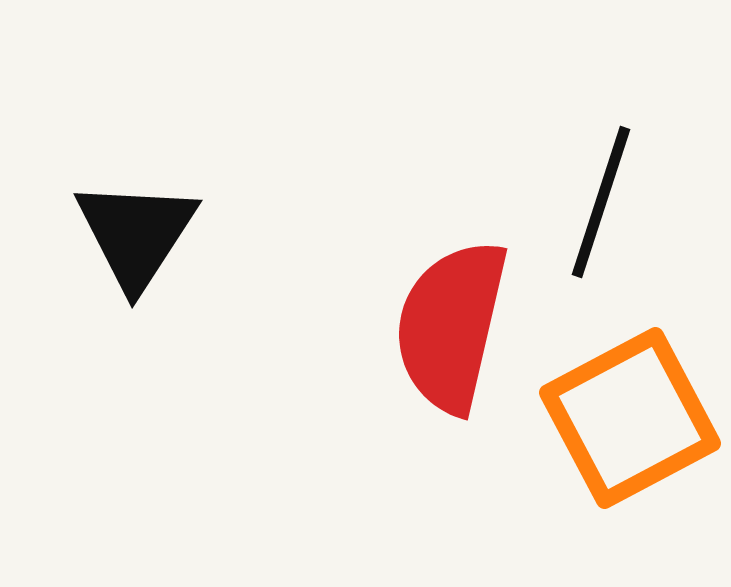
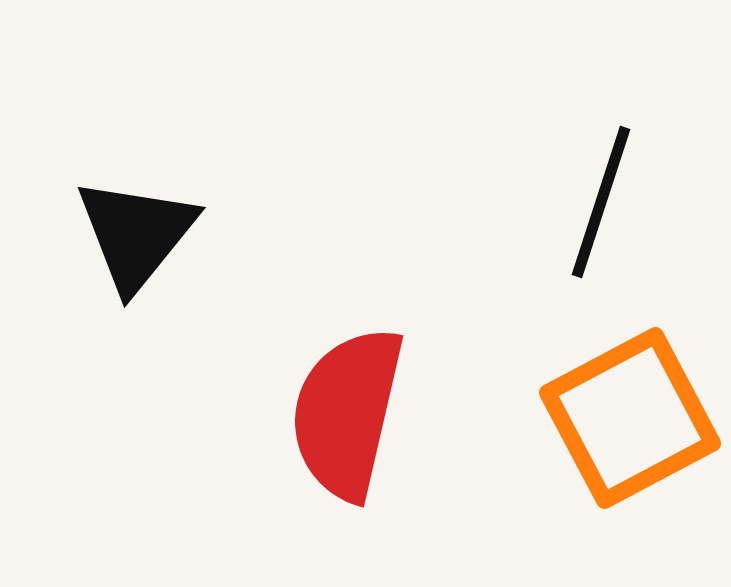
black triangle: rotated 6 degrees clockwise
red semicircle: moved 104 px left, 87 px down
